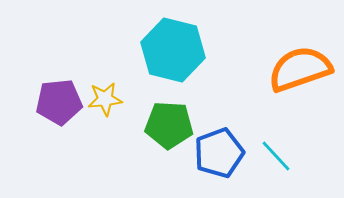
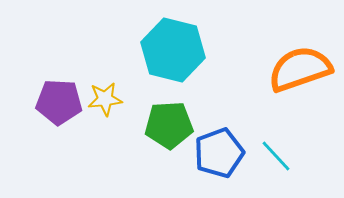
purple pentagon: rotated 9 degrees clockwise
green pentagon: rotated 6 degrees counterclockwise
